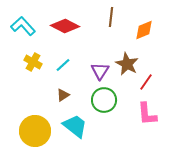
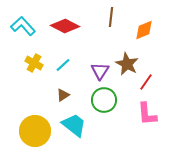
yellow cross: moved 1 px right, 1 px down
cyan trapezoid: moved 1 px left, 1 px up
